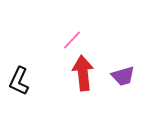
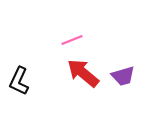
pink line: rotated 25 degrees clockwise
red arrow: rotated 44 degrees counterclockwise
